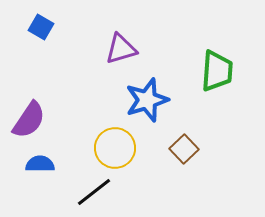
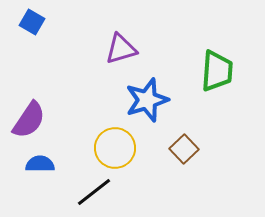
blue square: moved 9 px left, 5 px up
